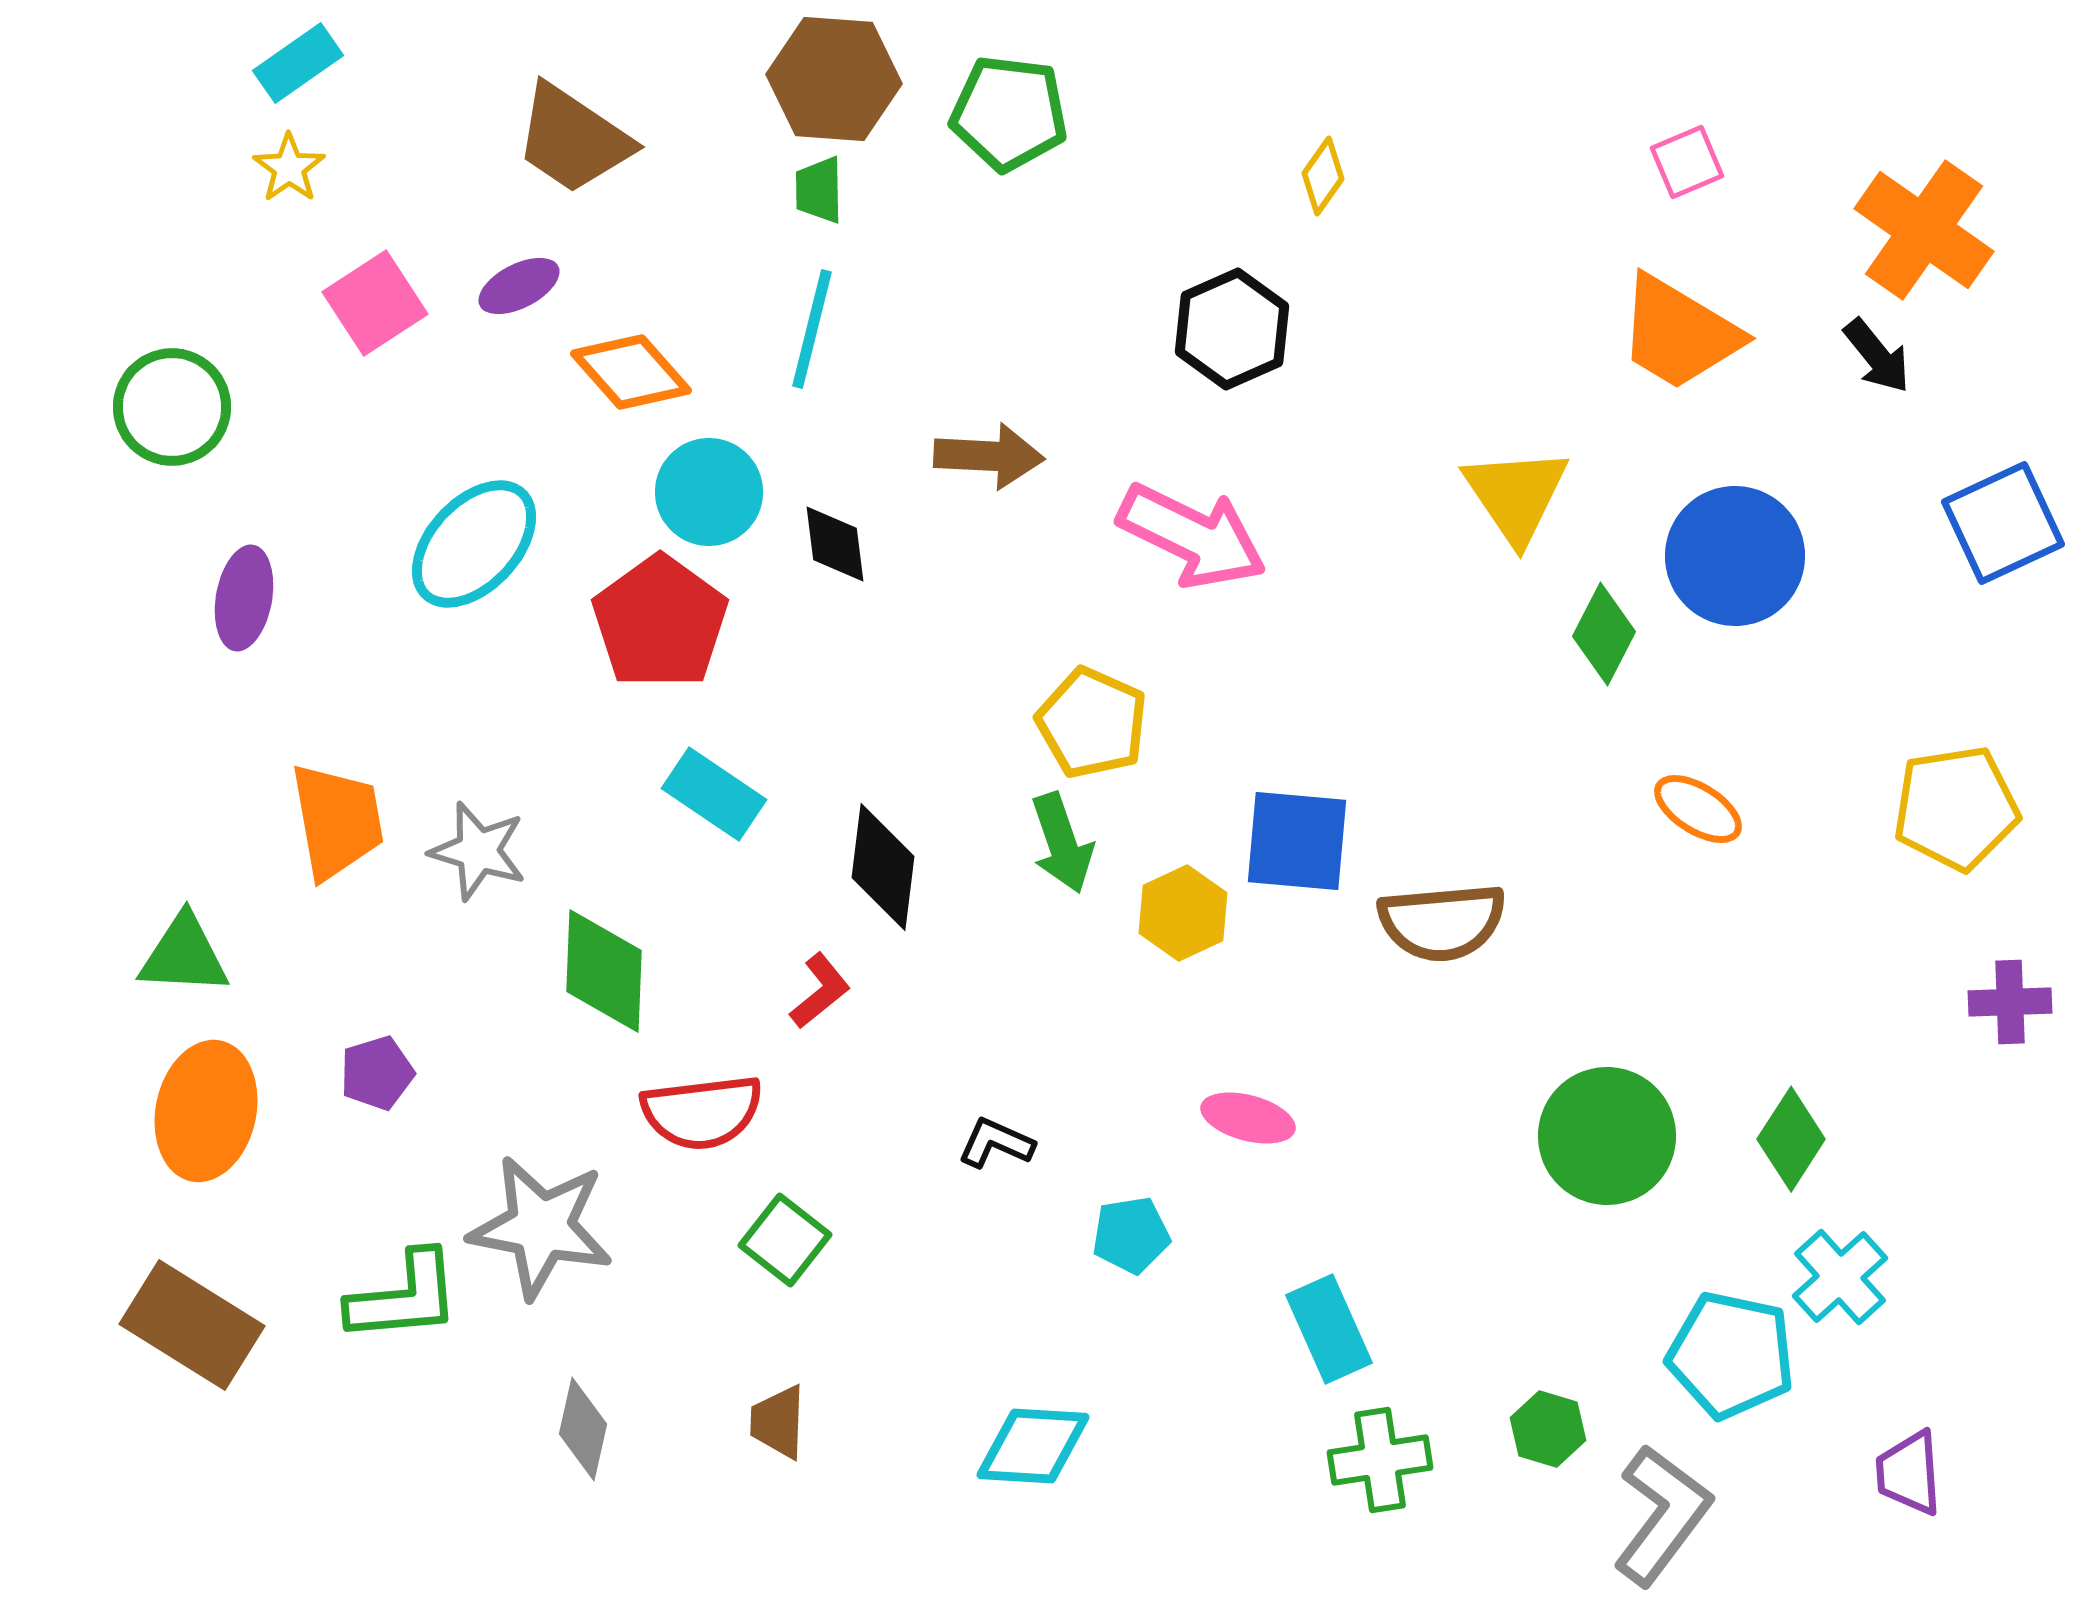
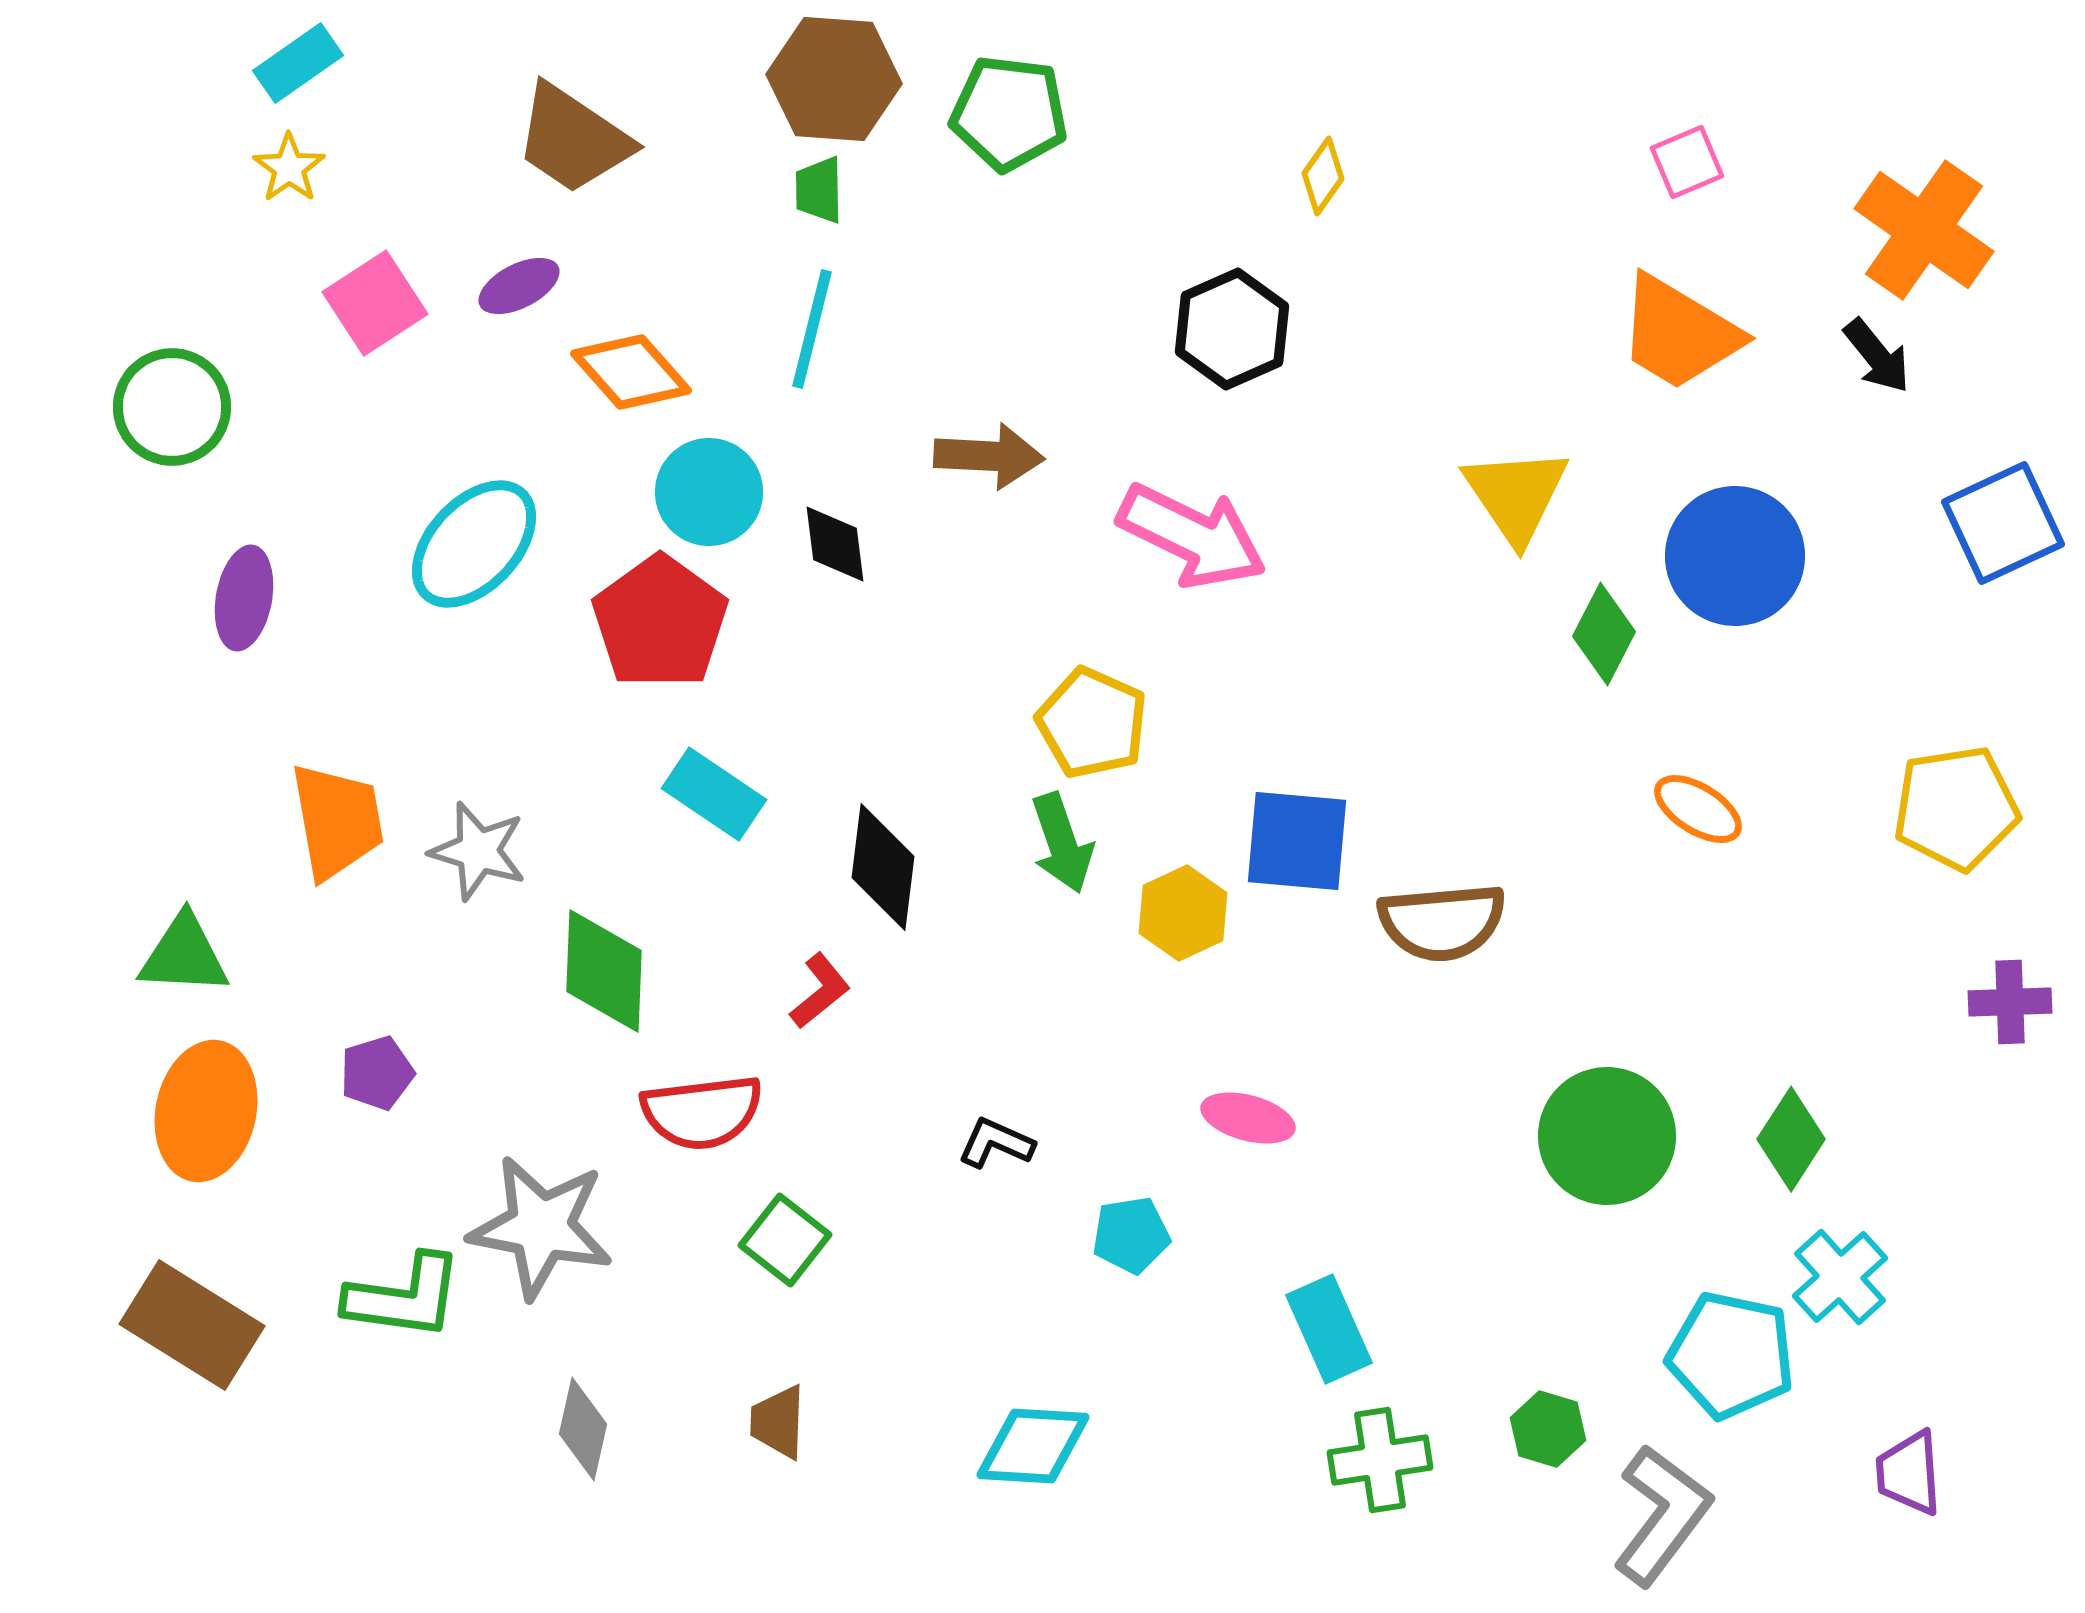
green L-shape at (404, 1297): rotated 13 degrees clockwise
